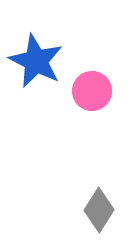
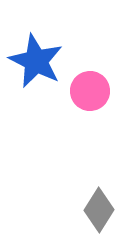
pink circle: moved 2 px left
